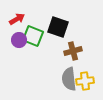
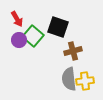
red arrow: rotated 91 degrees clockwise
green square: rotated 20 degrees clockwise
